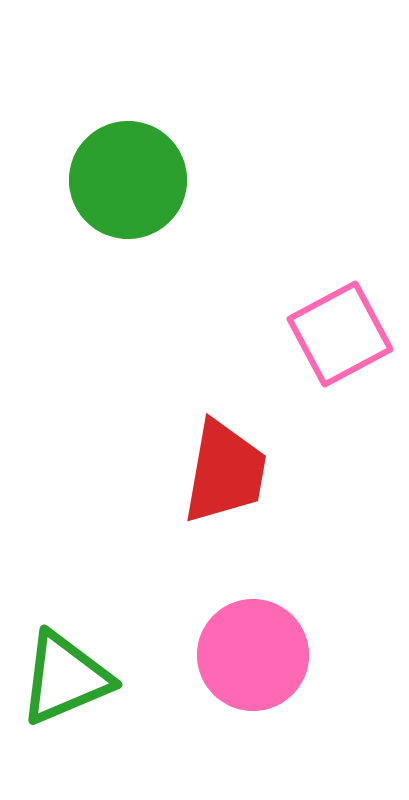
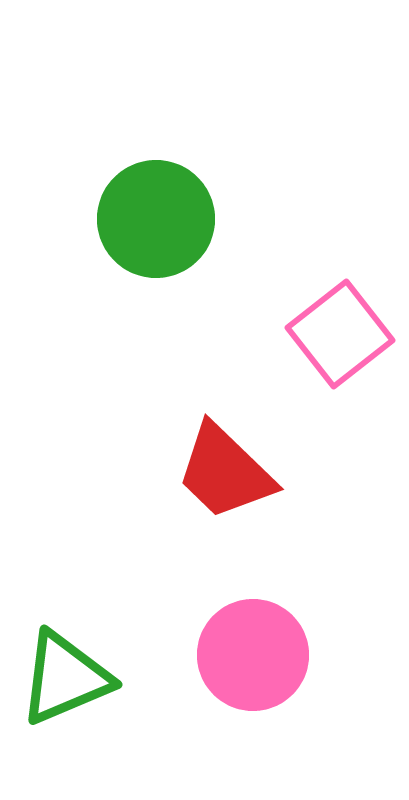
green circle: moved 28 px right, 39 px down
pink square: rotated 10 degrees counterclockwise
red trapezoid: rotated 124 degrees clockwise
